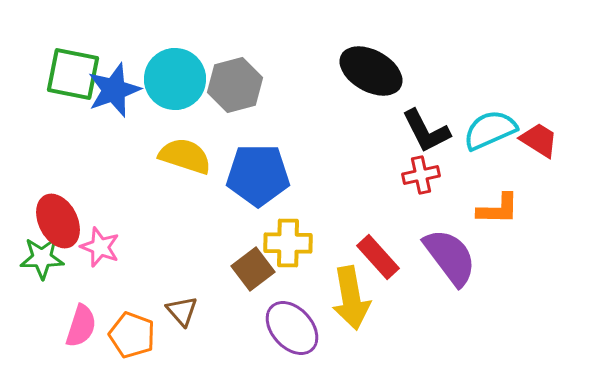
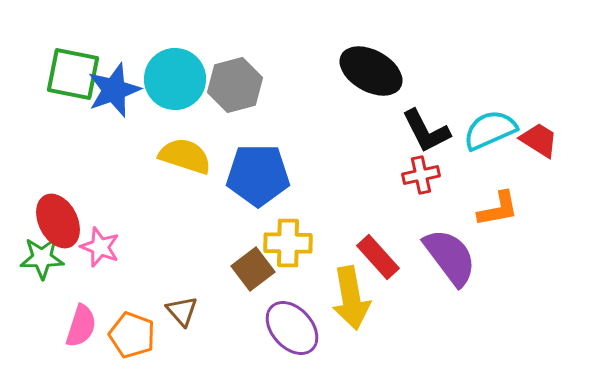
orange L-shape: rotated 12 degrees counterclockwise
